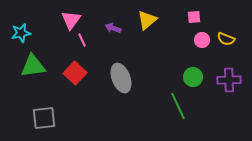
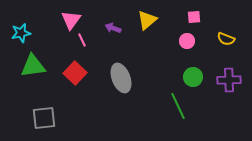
pink circle: moved 15 px left, 1 px down
